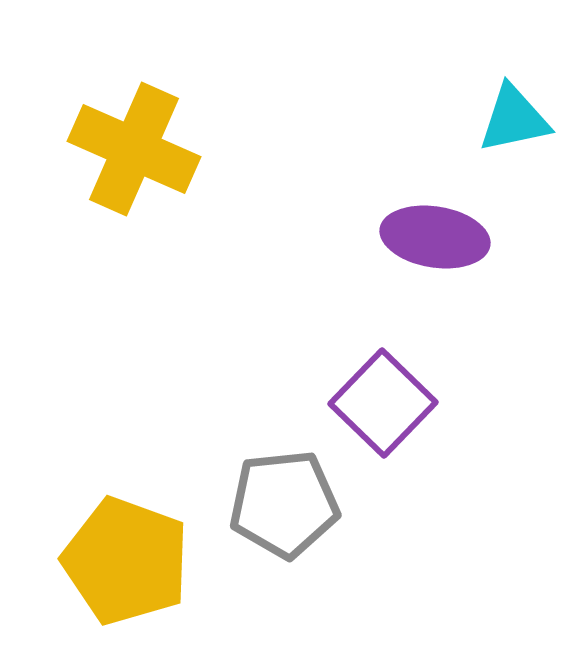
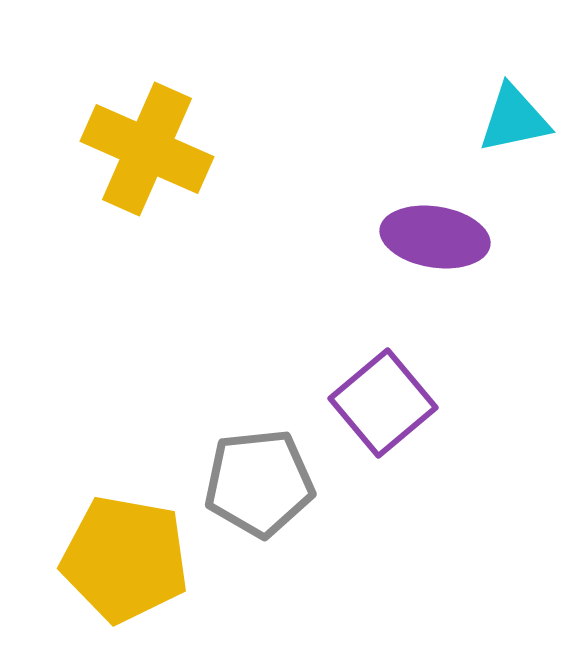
yellow cross: moved 13 px right
purple square: rotated 6 degrees clockwise
gray pentagon: moved 25 px left, 21 px up
yellow pentagon: moved 1 px left, 2 px up; rotated 10 degrees counterclockwise
